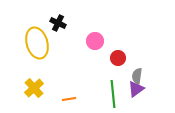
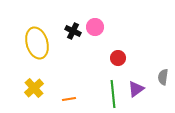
black cross: moved 15 px right, 8 px down
pink circle: moved 14 px up
gray semicircle: moved 26 px right, 1 px down
